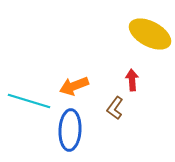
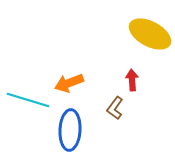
orange arrow: moved 5 px left, 3 px up
cyan line: moved 1 px left, 1 px up
